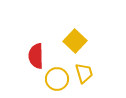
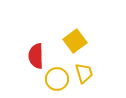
yellow square: rotated 10 degrees clockwise
